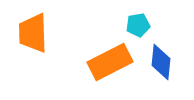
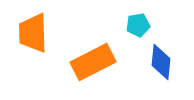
orange rectangle: moved 17 px left
